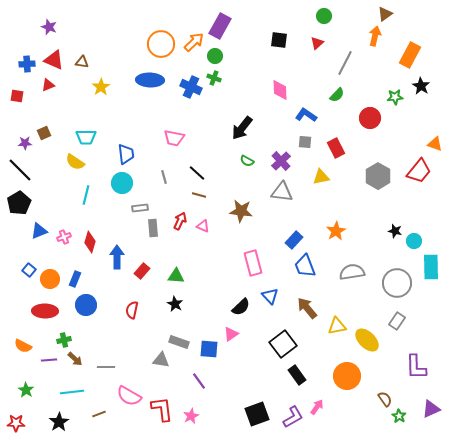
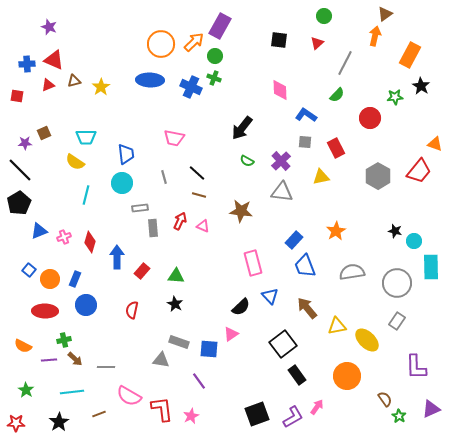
brown triangle at (82, 62): moved 8 px left, 19 px down; rotated 24 degrees counterclockwise
